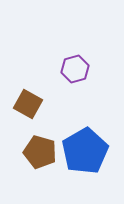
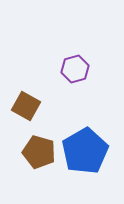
brown square: moved 2 px left, 2 px down
brown pentagon: moved 1 px left
